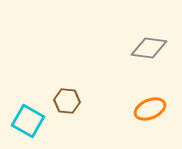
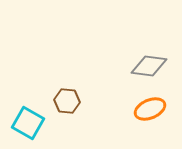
gray diamond: moved 18 px down
cyan square: moved 2 px down
